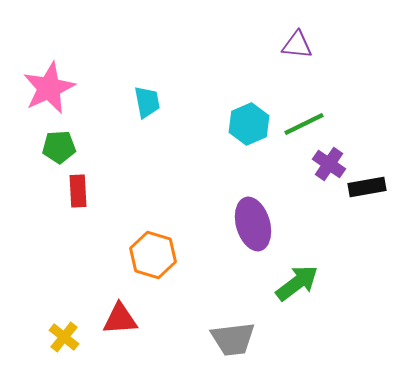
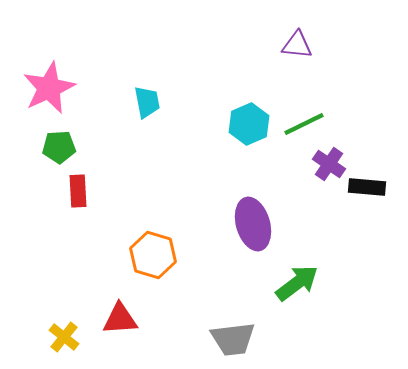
black rectangle: rotated 15 degrees clockwise
